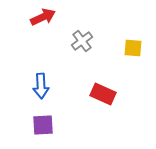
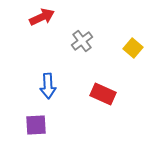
red arrow: moved 1 px left
yellow square: rotated 36 degrees clockwise
blue arrow: moved 7 px right
purple square: moved 7 px left
